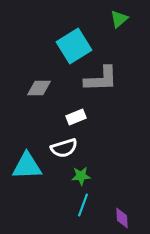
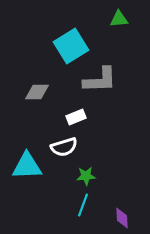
green triangle: rotated 36 degrees clockwise
cyan square: moved 3 px left
gray L-shape: moved 1 px left, 1 px down
gray diamond: moved 2 px left, 4 px down
white semicircle: moved 1 px up
green star: moved 5 px right
